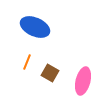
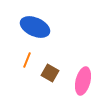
orange line: moved 2 px up
